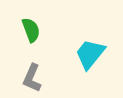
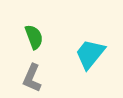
green semicircle: moved 3 px right, 7 px down
